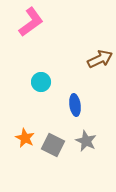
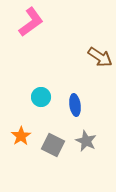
brown arrow: moved 2 px up; rotated 60 degrees clockwise
cyan circle: moved 15 px down
orange star: moved 4 px left, 2 px up; rotated 12 degrees clockwise
